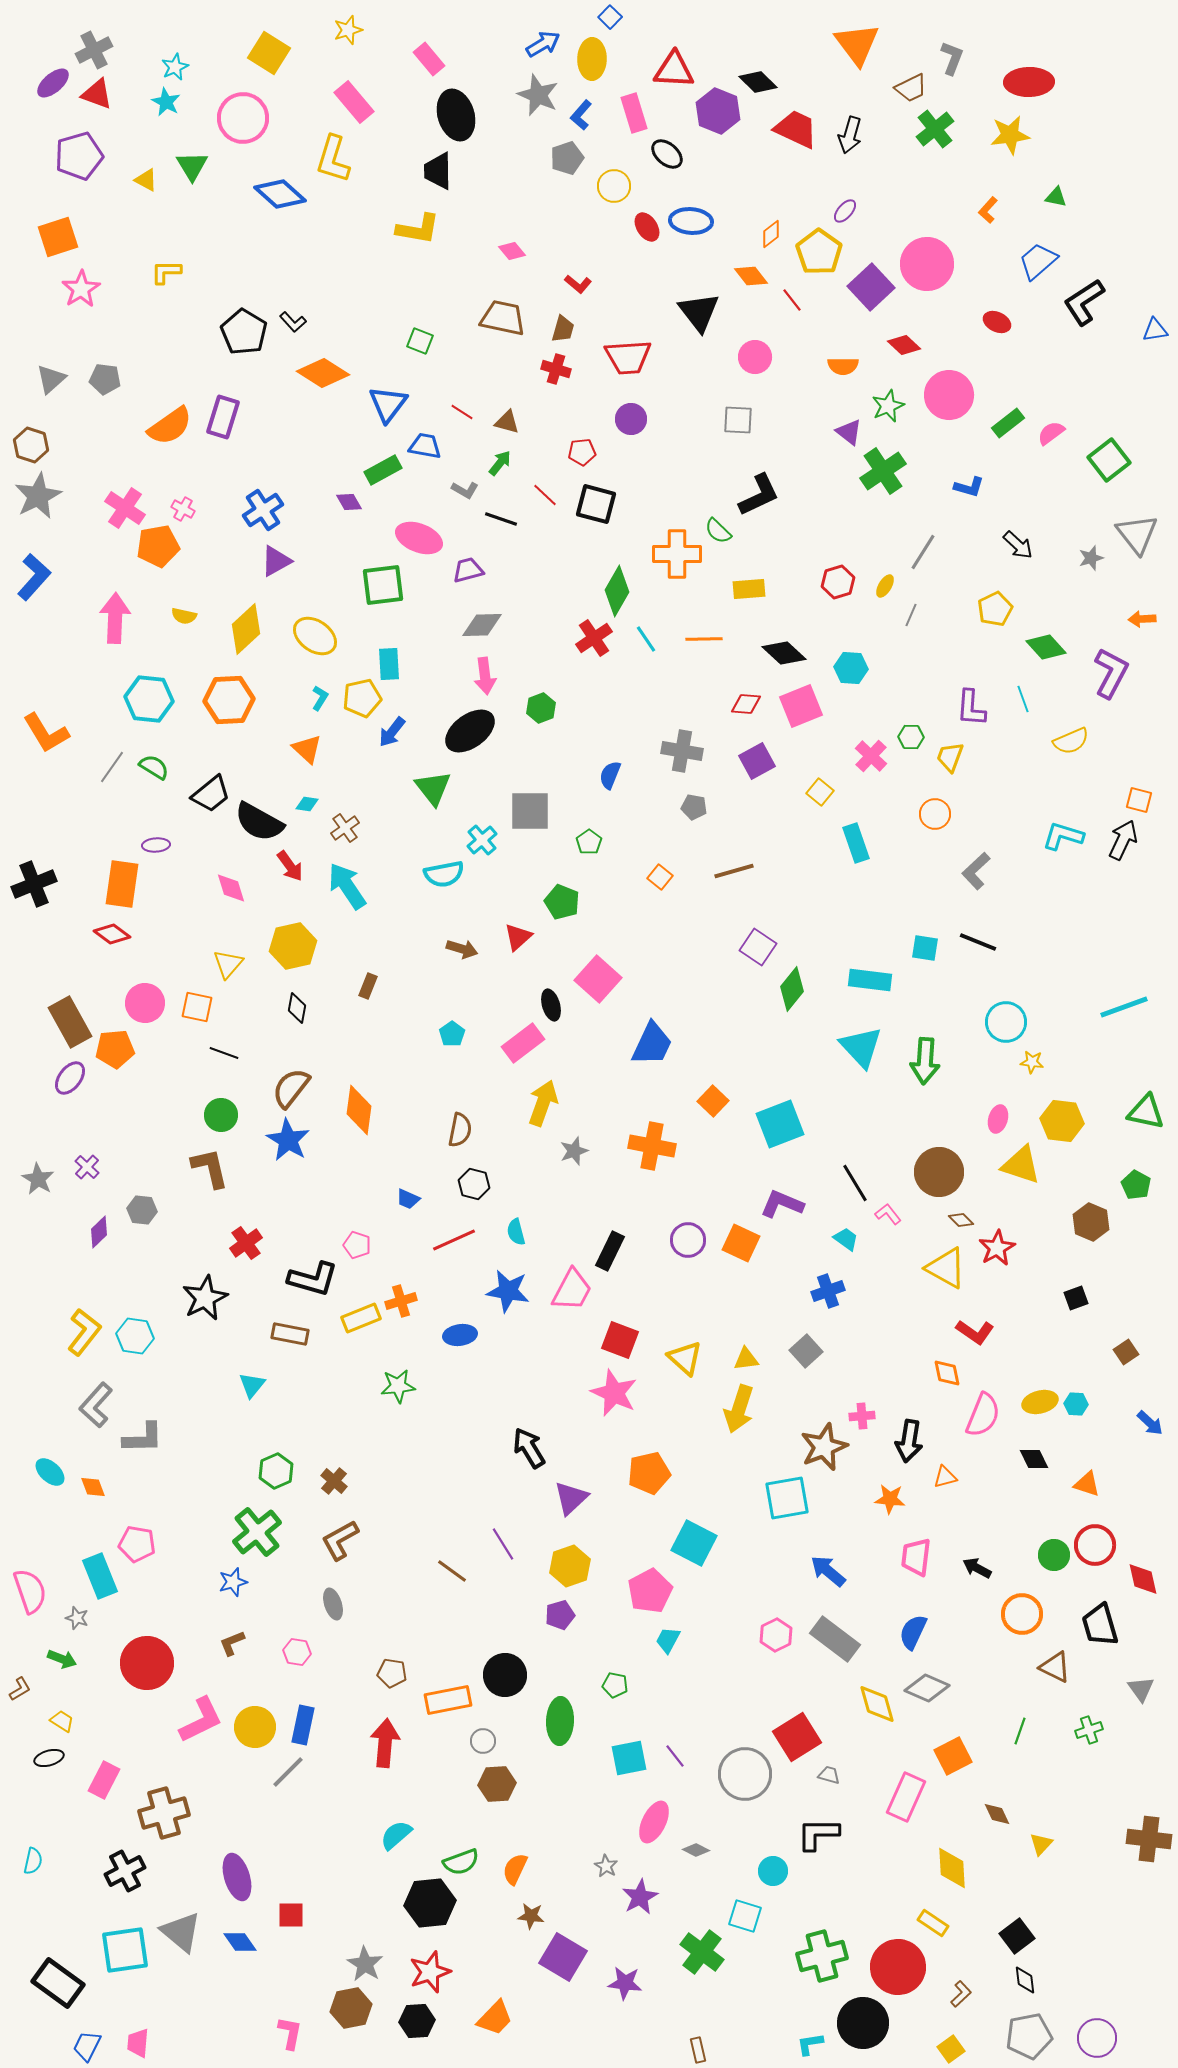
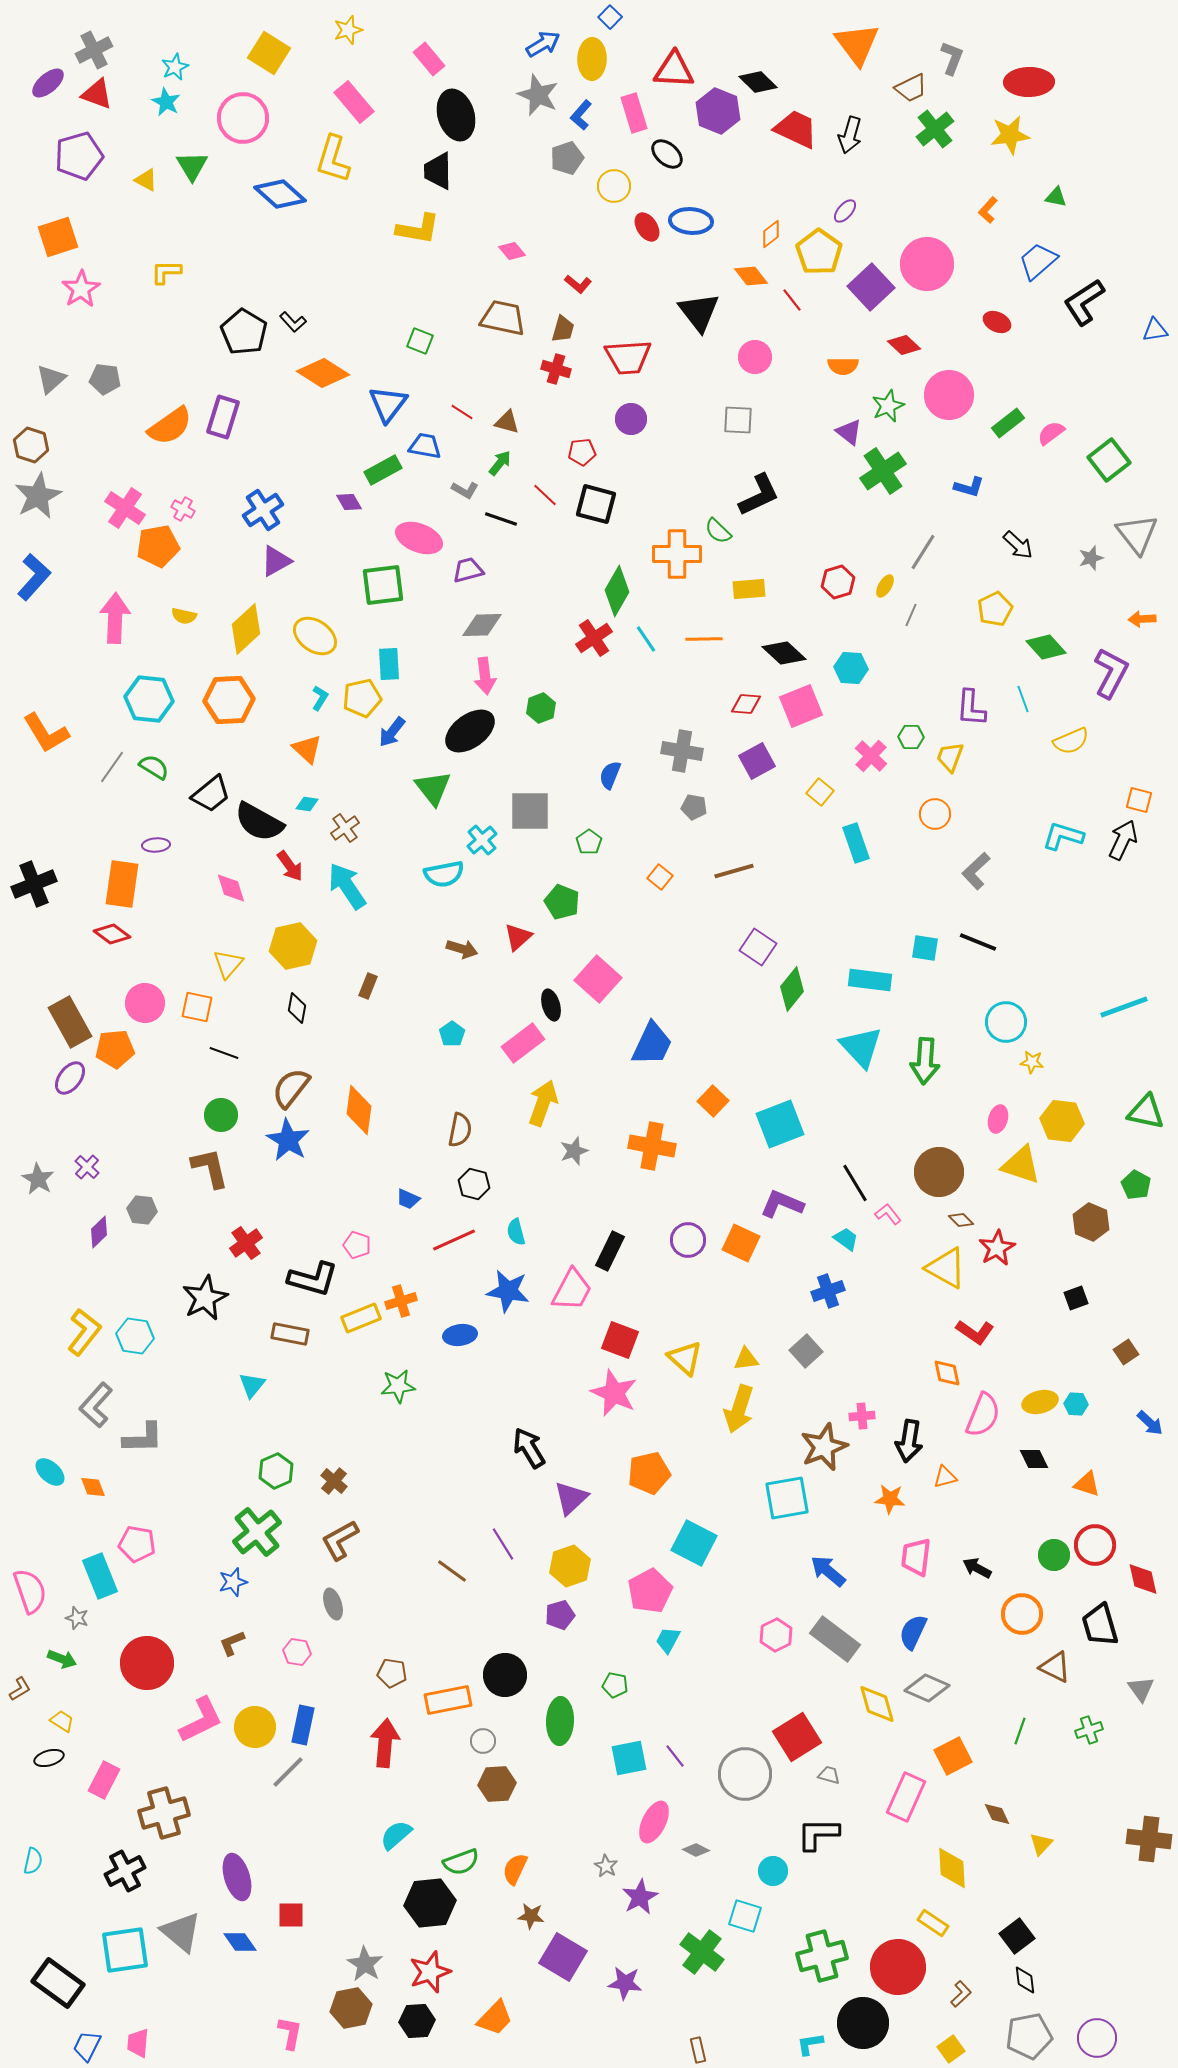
purple ellipse at (53, 83): moved 5 px left
